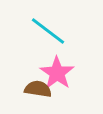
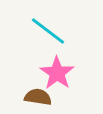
brown semicircle: moved 8 px down
